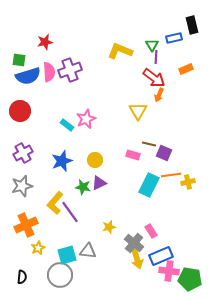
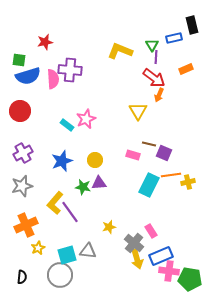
purple cross at (70, 70): rotated 25 degrees clockwise
pink semicircle at (49, 72): moved 4 px right, 7 px down
purple triangle at (99, 183): rotated 21 degrees clockwise
